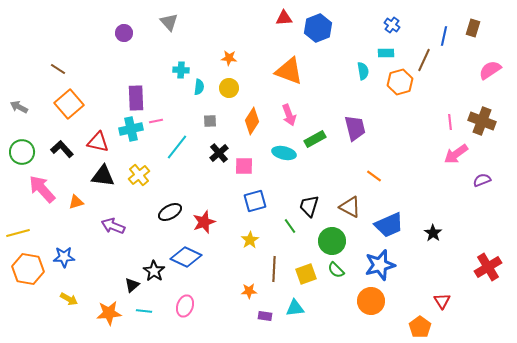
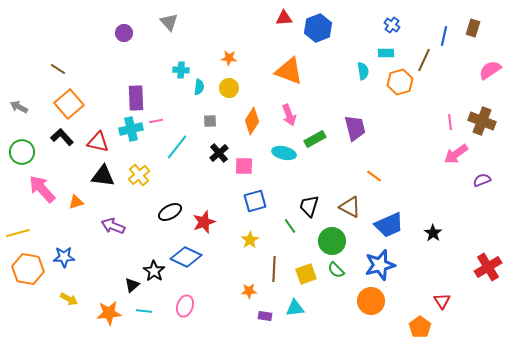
black L-shape at (62, 149): moved 12 px up
